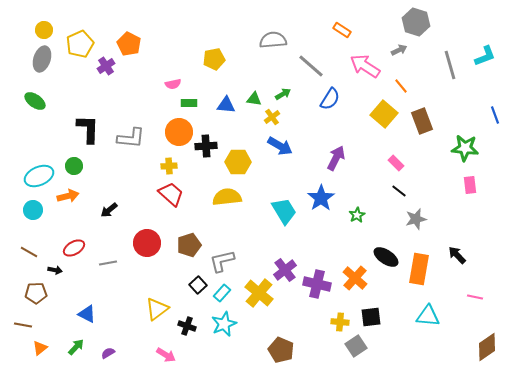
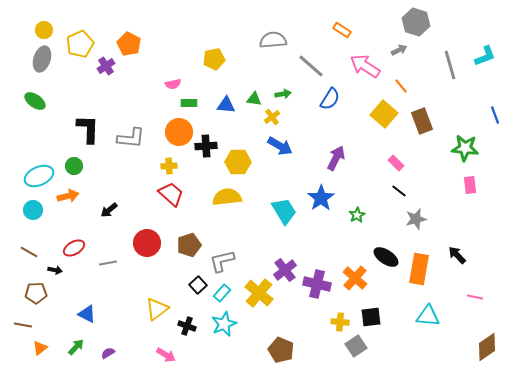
green arrow at (283, 94): rotated 21 degrees clockwise
